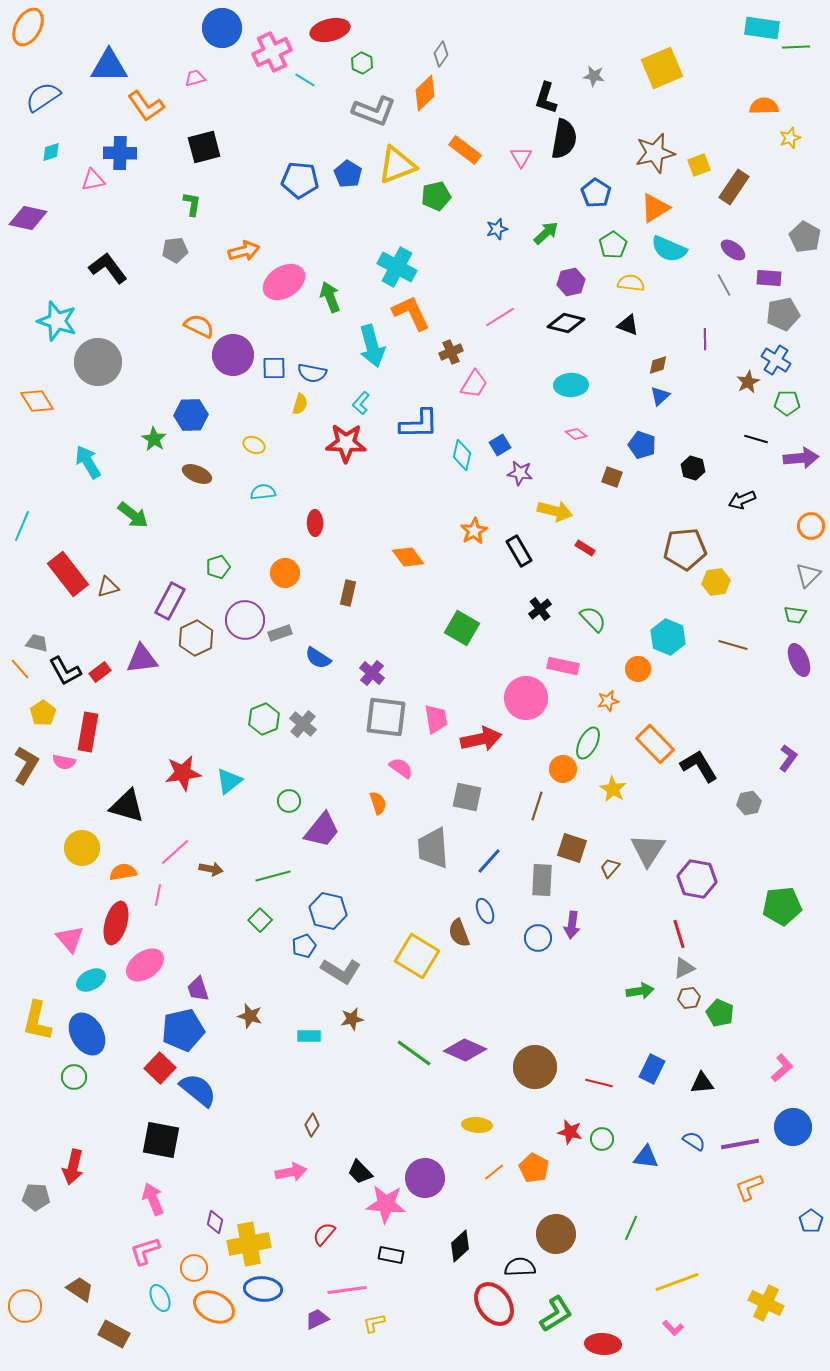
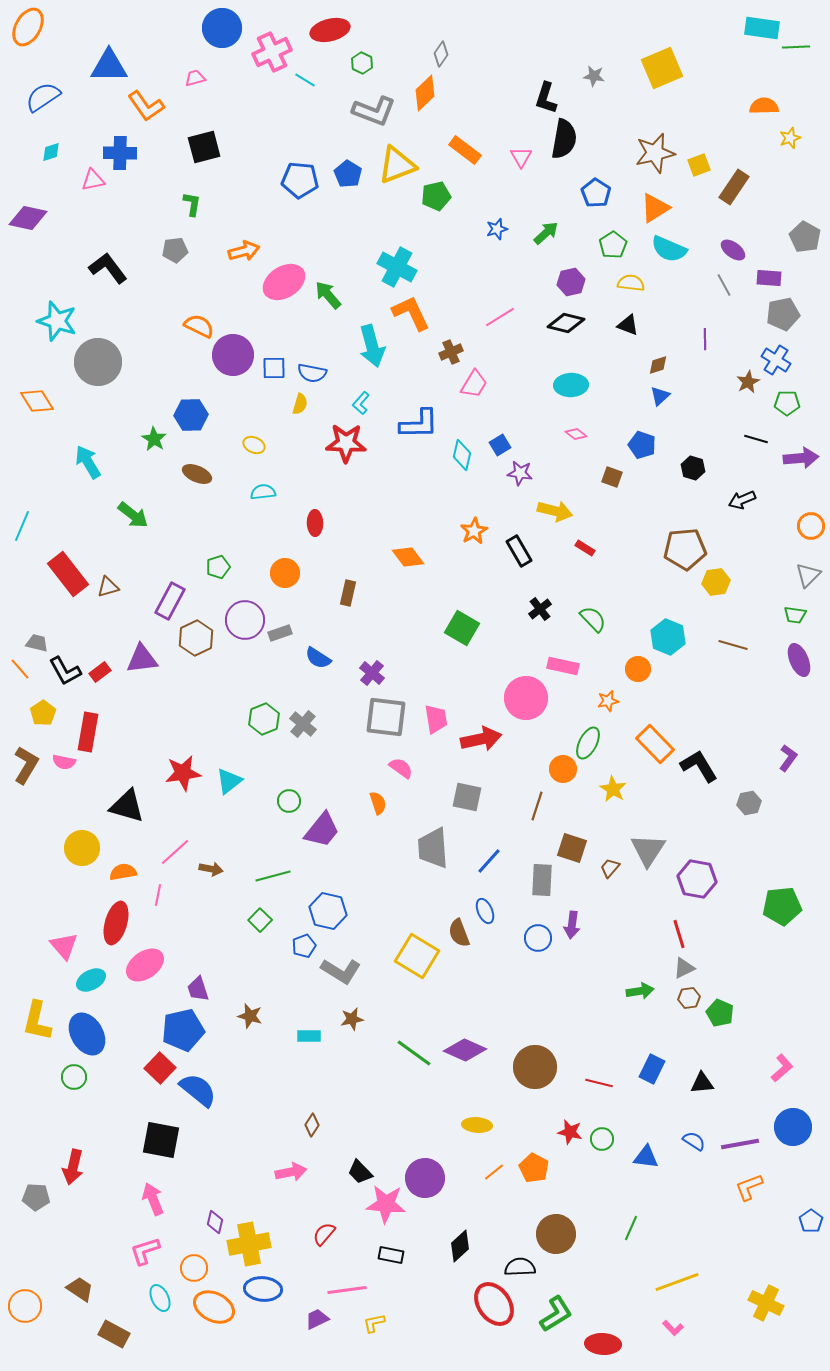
green arrow at (330, 297): moved 2 px left, 2 px up; rotated 20 degrees counterclockwise
pink triangle at (70, 939): moved 6 px left, 7 px down
